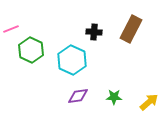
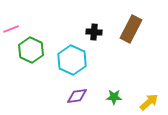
purple diamond: moved 1 px left
